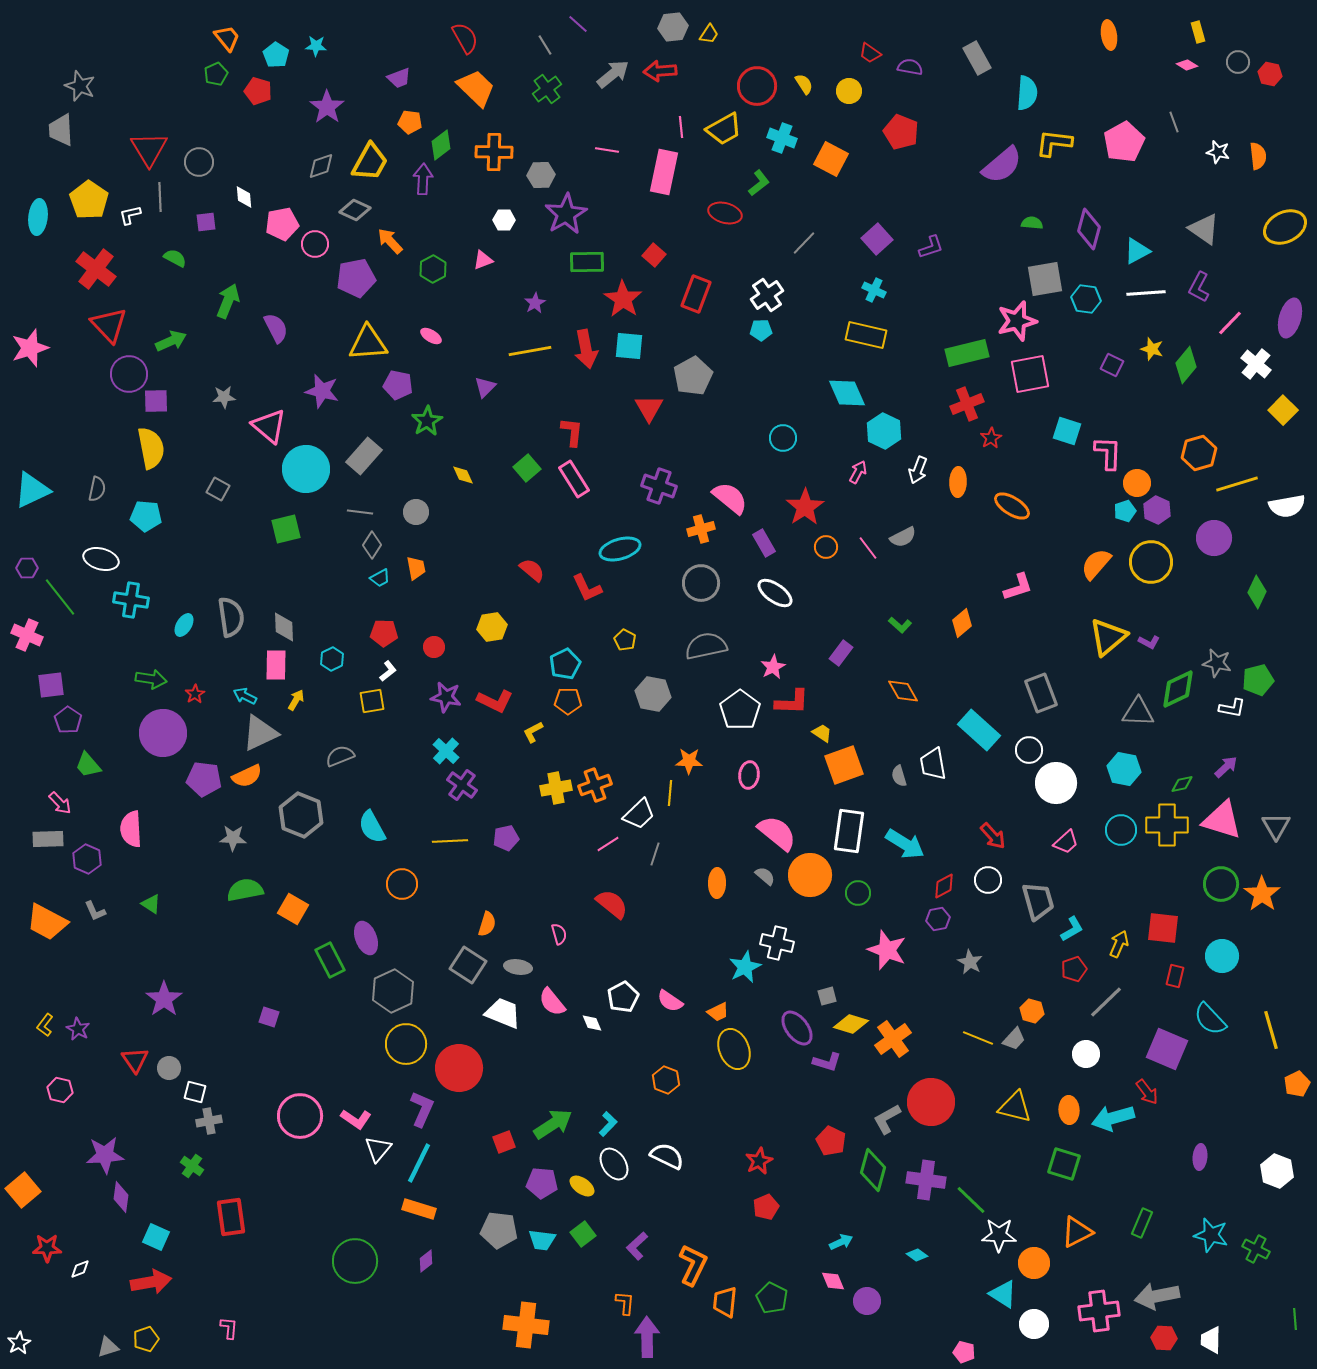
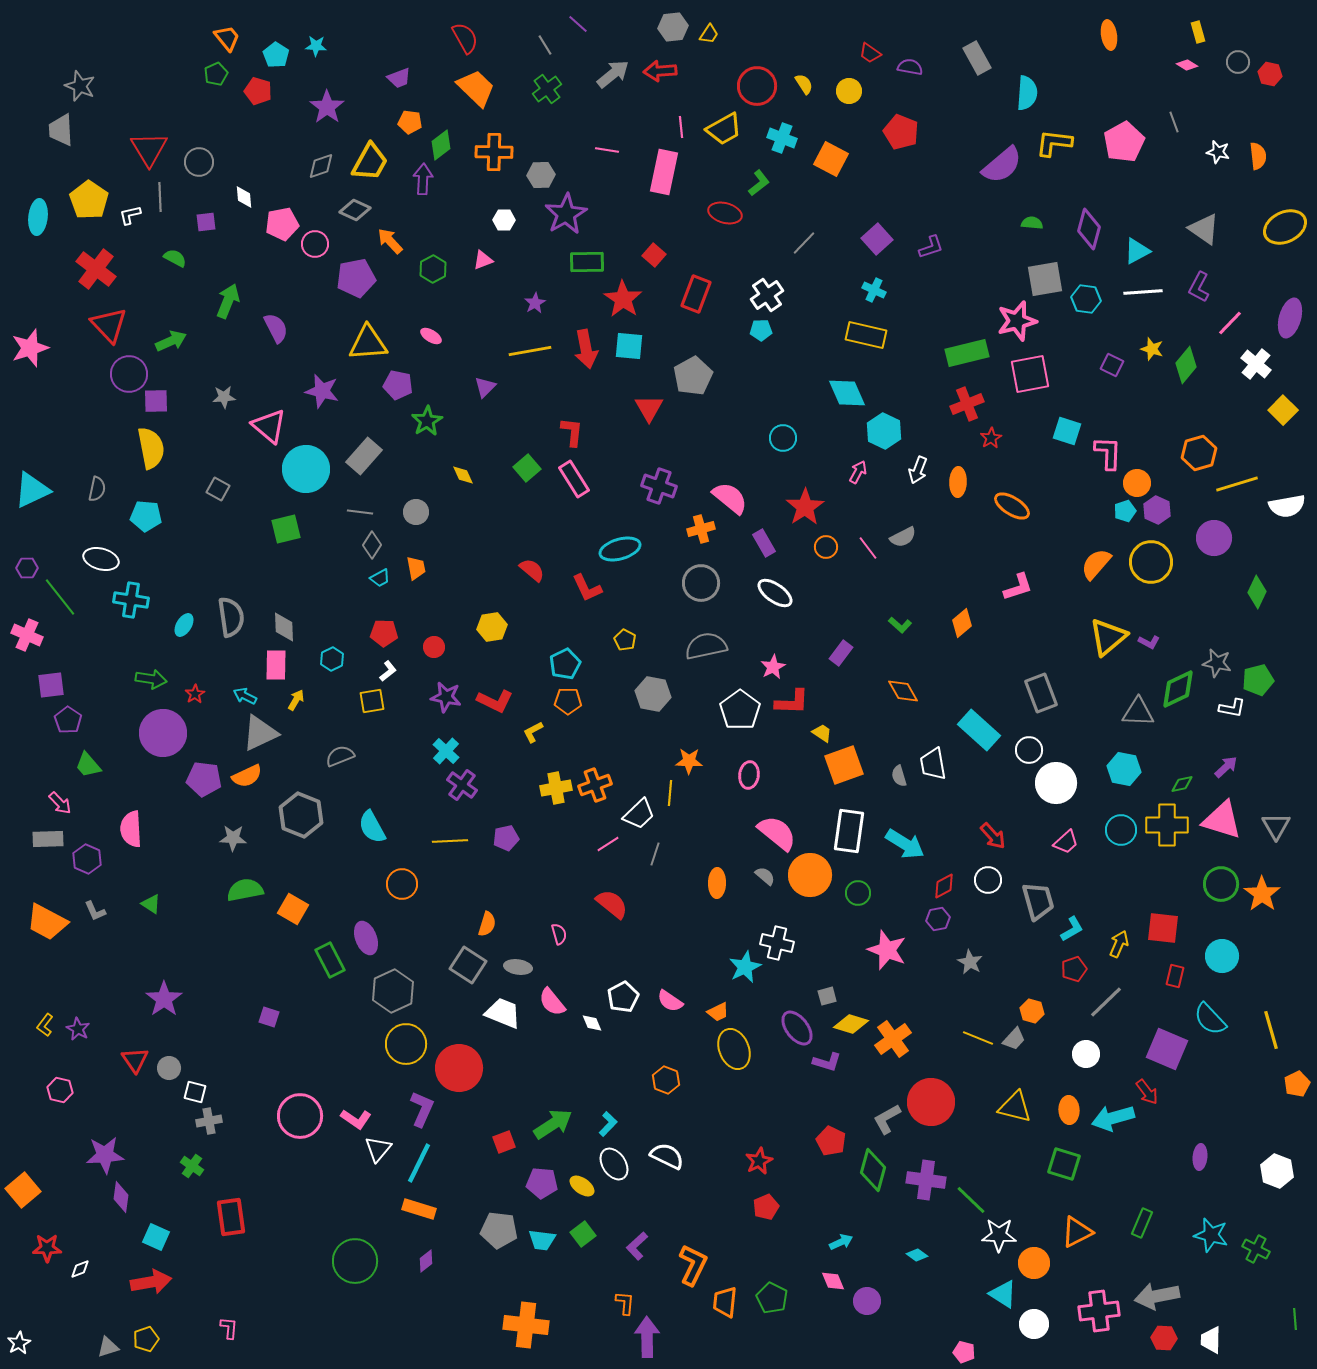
white line at (1146, 293): moved 3 px left, 1 px up
